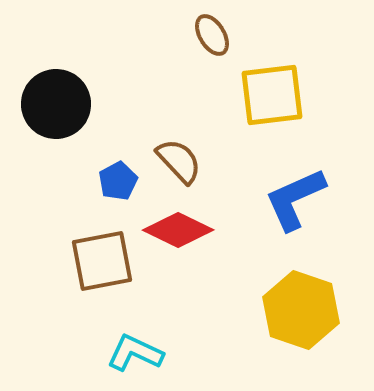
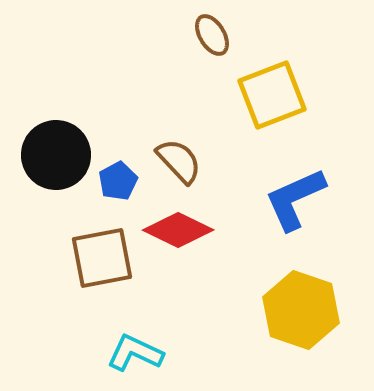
yellow square: rotated 14 degrees counterclockwise
black circle: moved 51 px down
brown square: moved 3 px up
